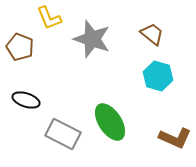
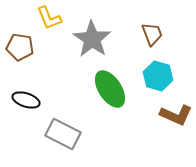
brown trapezoid: rotated 30 degrees clockwise
gray star: rotated 15 degrees clockwise
brown pentagon: rotated 12 degrees counterclockwise
green ellipse: moved 33 px up
brown L-shape: moved 1 px right, 23 px up
